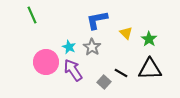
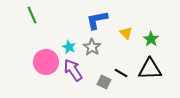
green star: moved 2 px right
gray square: rotated 16 degrees counterclockwise
